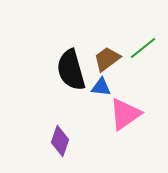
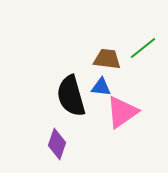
brown trapezoid: rotated 44 degrees clockwise
black semicircle: moved 26 px down
pink triangle: moved 3 px left, 2 px up
purple diamond: moved 3 px left, 3 px down
